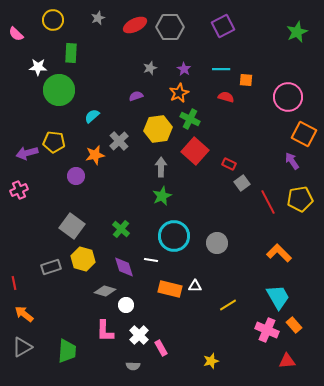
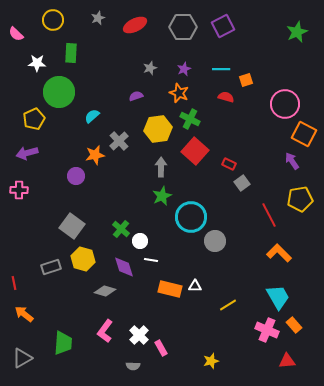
gray hexagon at (170, 27): moved 13 px right
white star at (38, 67): moved 1 px left, 4 px up
purple star at (184, 69): rotated 16 degrees clockwise
orange square at (246, 80): rotated 24 degrees counterclockwise
green circle at (59, 90): moved 2 px down
orange star at (179, 93): rotated 24 degrees counterclockwise
pink circle at (288, 97): moved 3 px left, 7 px down
yellow pentagon at (54, 142): moved 20 px left, 23 px up; rotated 30 degrees counterclockwise
pink cross at (19, 190): rotated 24 degrees clockwise
red line at (268, 202): moved 1 px right, 13 px down
cyan circle at (174, 236): moved 17 px right, 19 px up
gray circle at (217, 243): moved 2 px left, 2 px up
white circle at (126, 305): moved 14 px right, 64 px up
pink L-shape at (105, 331): rotated 35 degrees clockwise
gray triangle at (22, 347): moved 11 px down
green trapezoid at (67, 351): moved 4 px left, 8 px up
